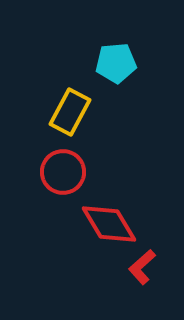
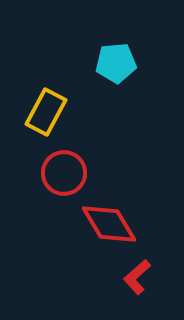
yellow rectangle: moved 24 px left
red circle: moved 1 px right, 1 px down
red L-shape: moved 5 px left, 10 px down
